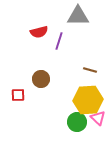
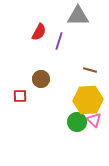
red semicircle: rotated 48 degrees counterclockwise
red square: moved 2 px right, 1 px down
pink triangle: moved 4 px left, 2 px down
